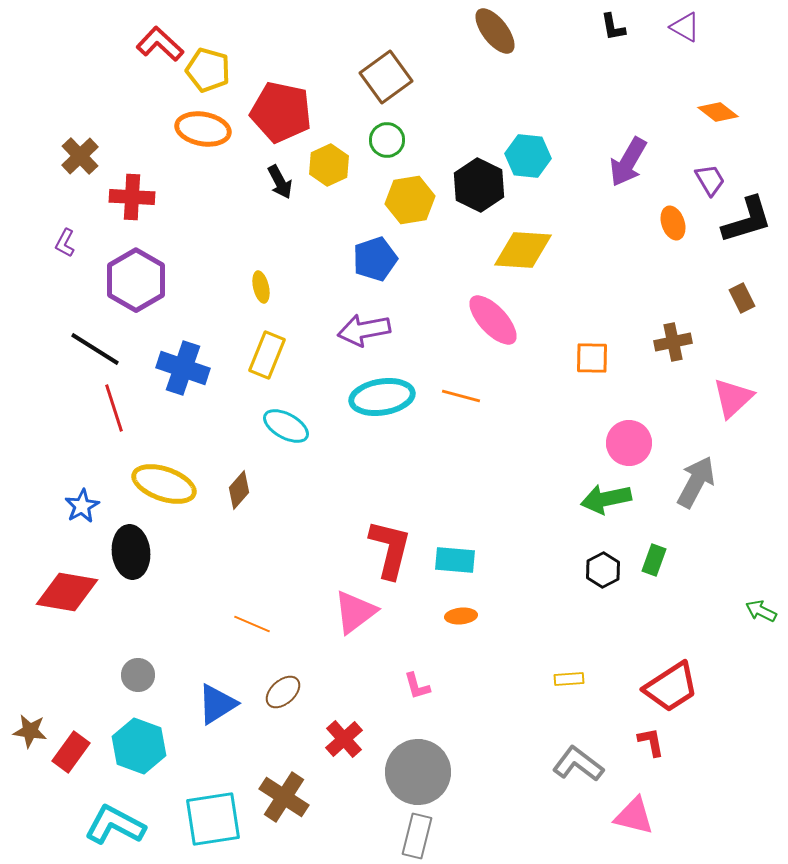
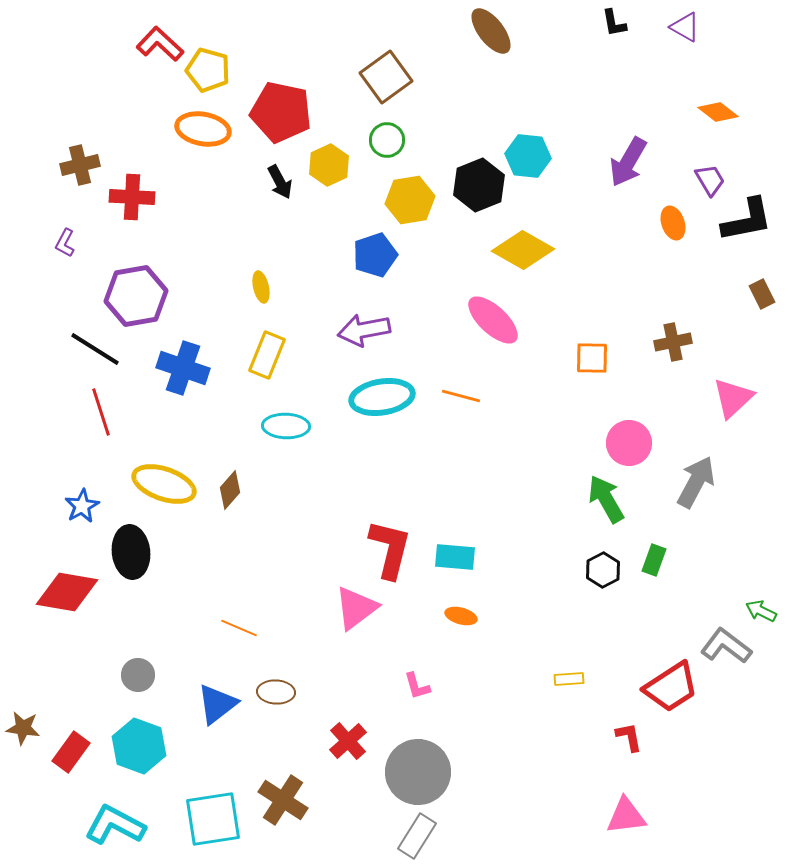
black L-shape at (613, 27): moved 1 px right, 4 px up
brown ellipse at (495, 31): moved 4 px left
brown cross at (80, 156): moved 9 px down; rotated 30 degrees clockwise
black hexagon at (479, 185): rotated 12 degrees clockwise
black L-shape at (747, 220): rotated 6 degrees clockwise
yellow diamond at (523, 250): rotated 26 degrees clockwise
blue pentagon at (375, 259): moved 4 px up
purple hexagon at (136, 280): moved 16 px down; rotated 20 degrees clockwise
brown rectangle at (742, 298): moved 20 px right, 4 px up
pink ellipse at (493, 320): rotated 4 degrees counterclockwise
red line at (114, 408): moved 13 px left, 4 px down
cyan ellipse at (286, 426): rotated 27 degrees counterclockwise
brown diamond at (239, 490): moved 9 px left
green arrow at (606, 499): rotated 72 degrees clockwise
cyan rectangle at (455, 560): moved 3 px up
pink triangle at (355, 612): moved 1 px right, 4 px up
orange ellipse at (461, 616): rotated 20 degrees clockwise
orange line at (252, 624): moved 13 px left, 4 px down
brown ellipse at (283, 692): moved 7 px left; rotated 45 degrees clockwise
blue triangle at (217, 704): rotated 6 degrees counterclockwise
brown star at (30, 731): moved 7 px left, 3 px up
red cross at (344, 739): moved 4 px right, 2 px down
red L-shape at (651, 742): moved 22 px left, 5 px up
gray L-shape at (578, 764): moved 148 px right, 118 px up
brown cross at (284, 797): moved 1 px left, 3 px down
pink triangle at (634, 816): moved 8 px left; rotated 21 degrees counterclockwise
gray rectangle at (417, 836): rotated 18 degrees clockwise
